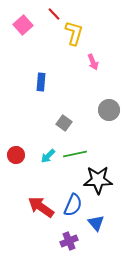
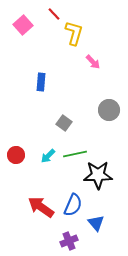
pink arrow: rotated 21 degrees counterclockwise
black star: moved 5 px up
